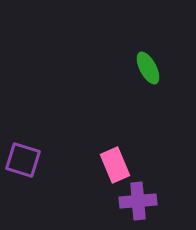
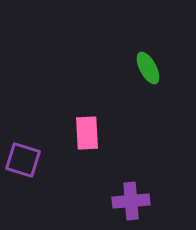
pink rectangle: moved 28 px left, 32 px up; rotated 20 degrees clockwise
purple cross: moved 7 px left
